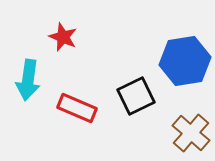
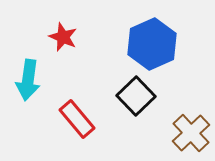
blue hexagon: moved 33 px left, 17 px up; rotated 15 degrees counterclockwise
black square: rotated 18 degrees counterclockwise
red rectangle: moved 11 px down; rotated 27 degrees clockwise
brown cross: rotated 6 degrees clockwise
